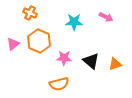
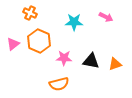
black triangle: rotated 30 degrees counterclockwise
